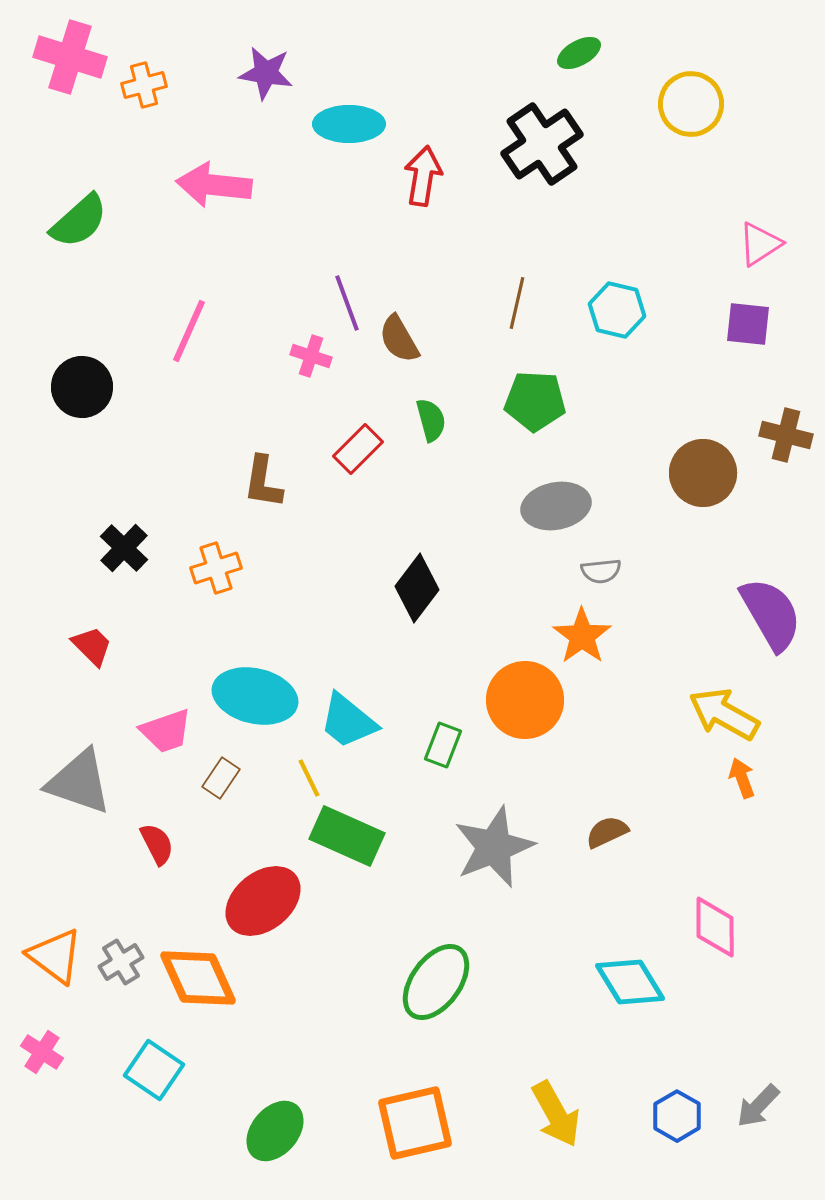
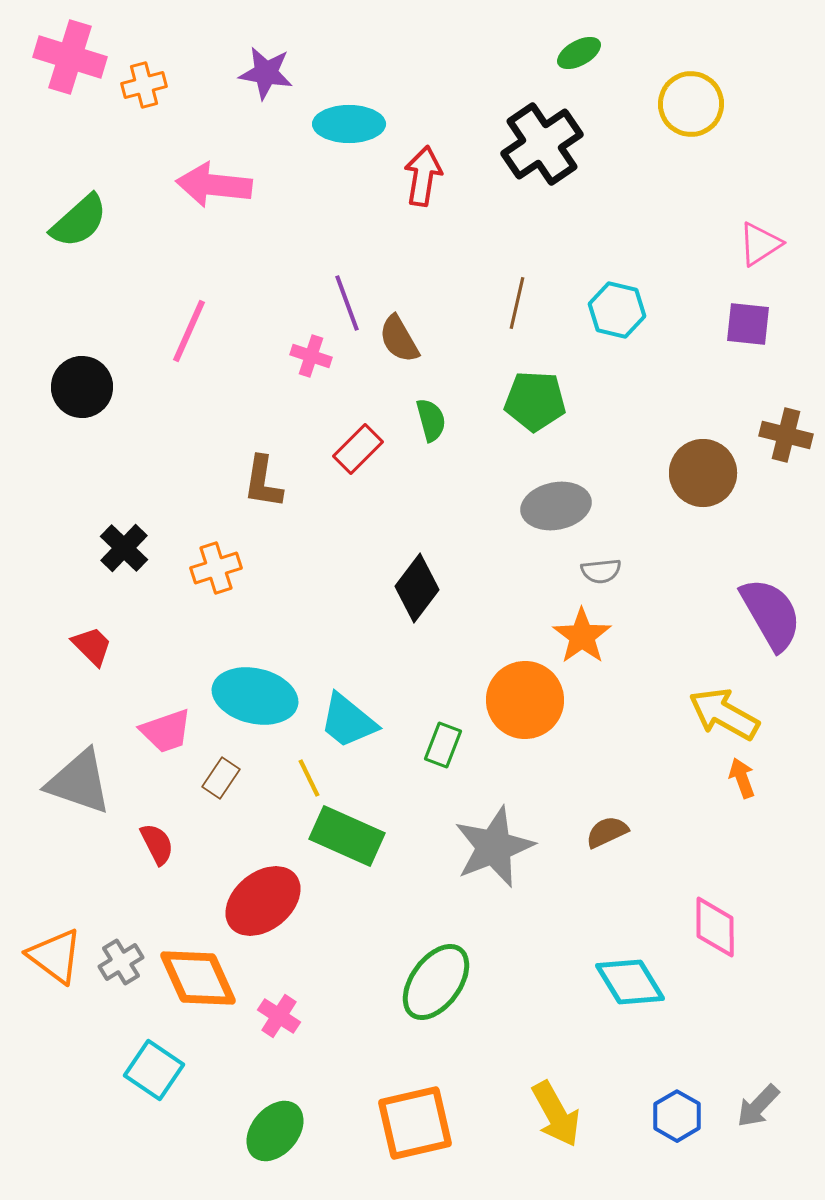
pink cross at (42, 1052): moved 237 px right, 36 px up
